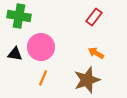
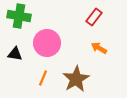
pink circle: moved 6 px right, 4 px up
orange arrow: moved 3 px right, 5 px up
brown star: moved 11 px left, 1 px up; rotated 12 degrees counterclockwise
